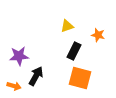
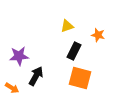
orange arrow: moved 2 px left, 2 px down; rotated 16 degrees clockwise
